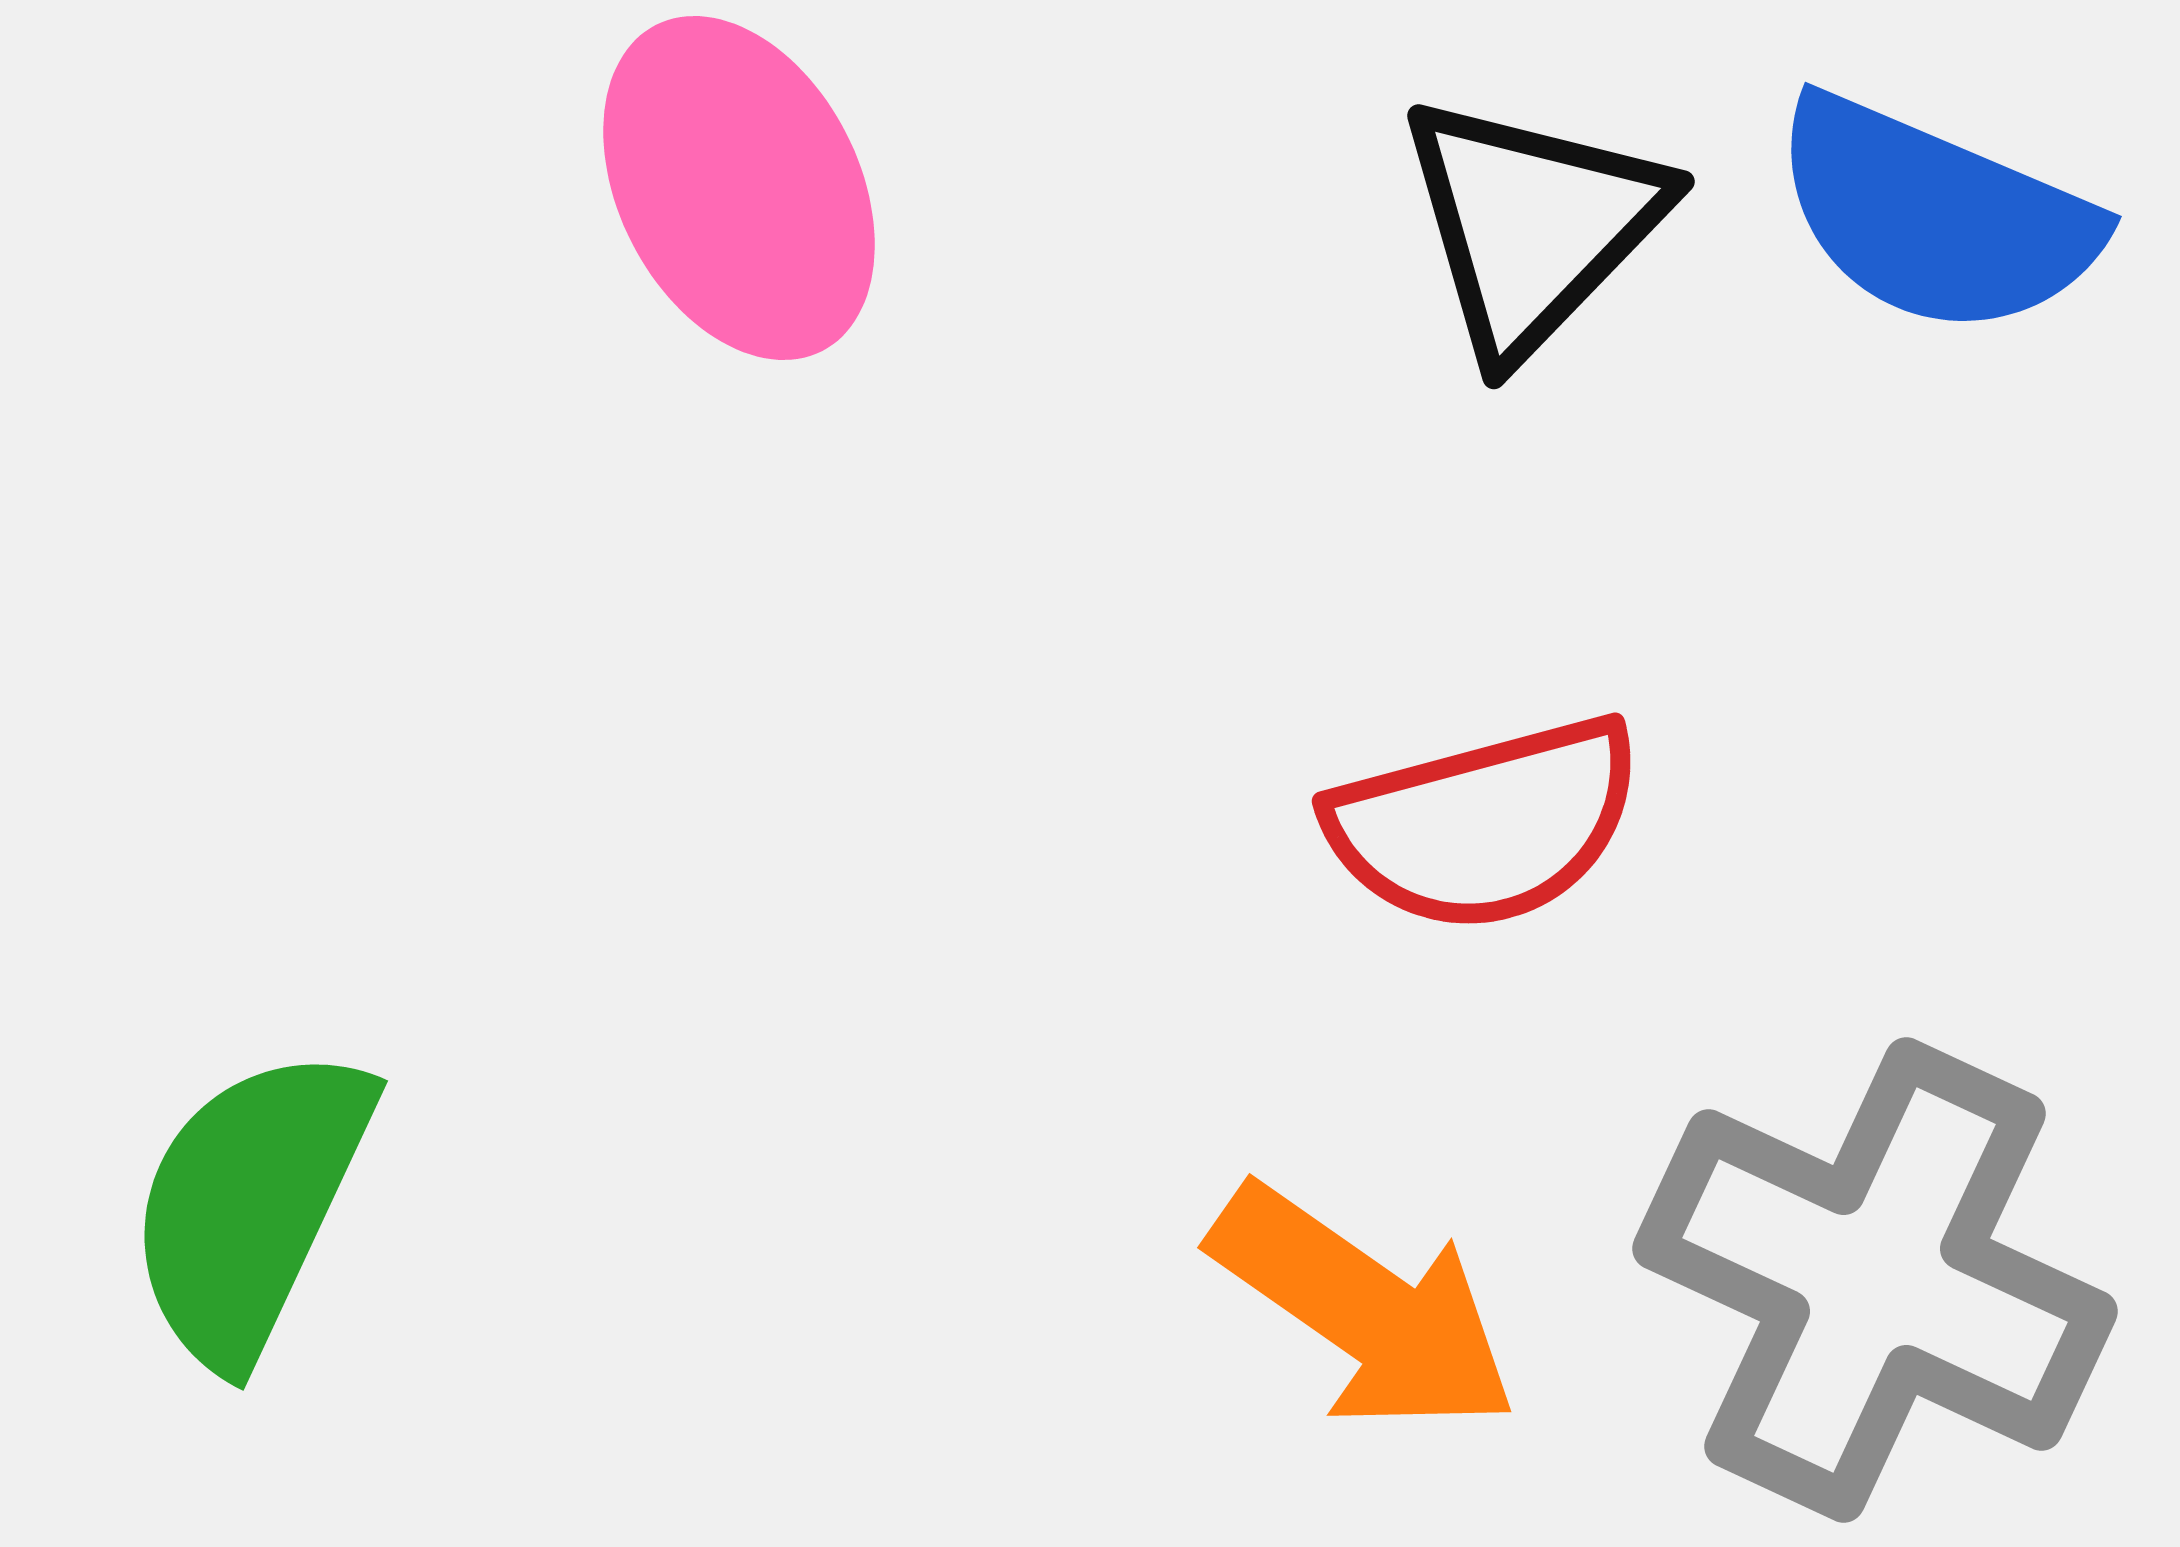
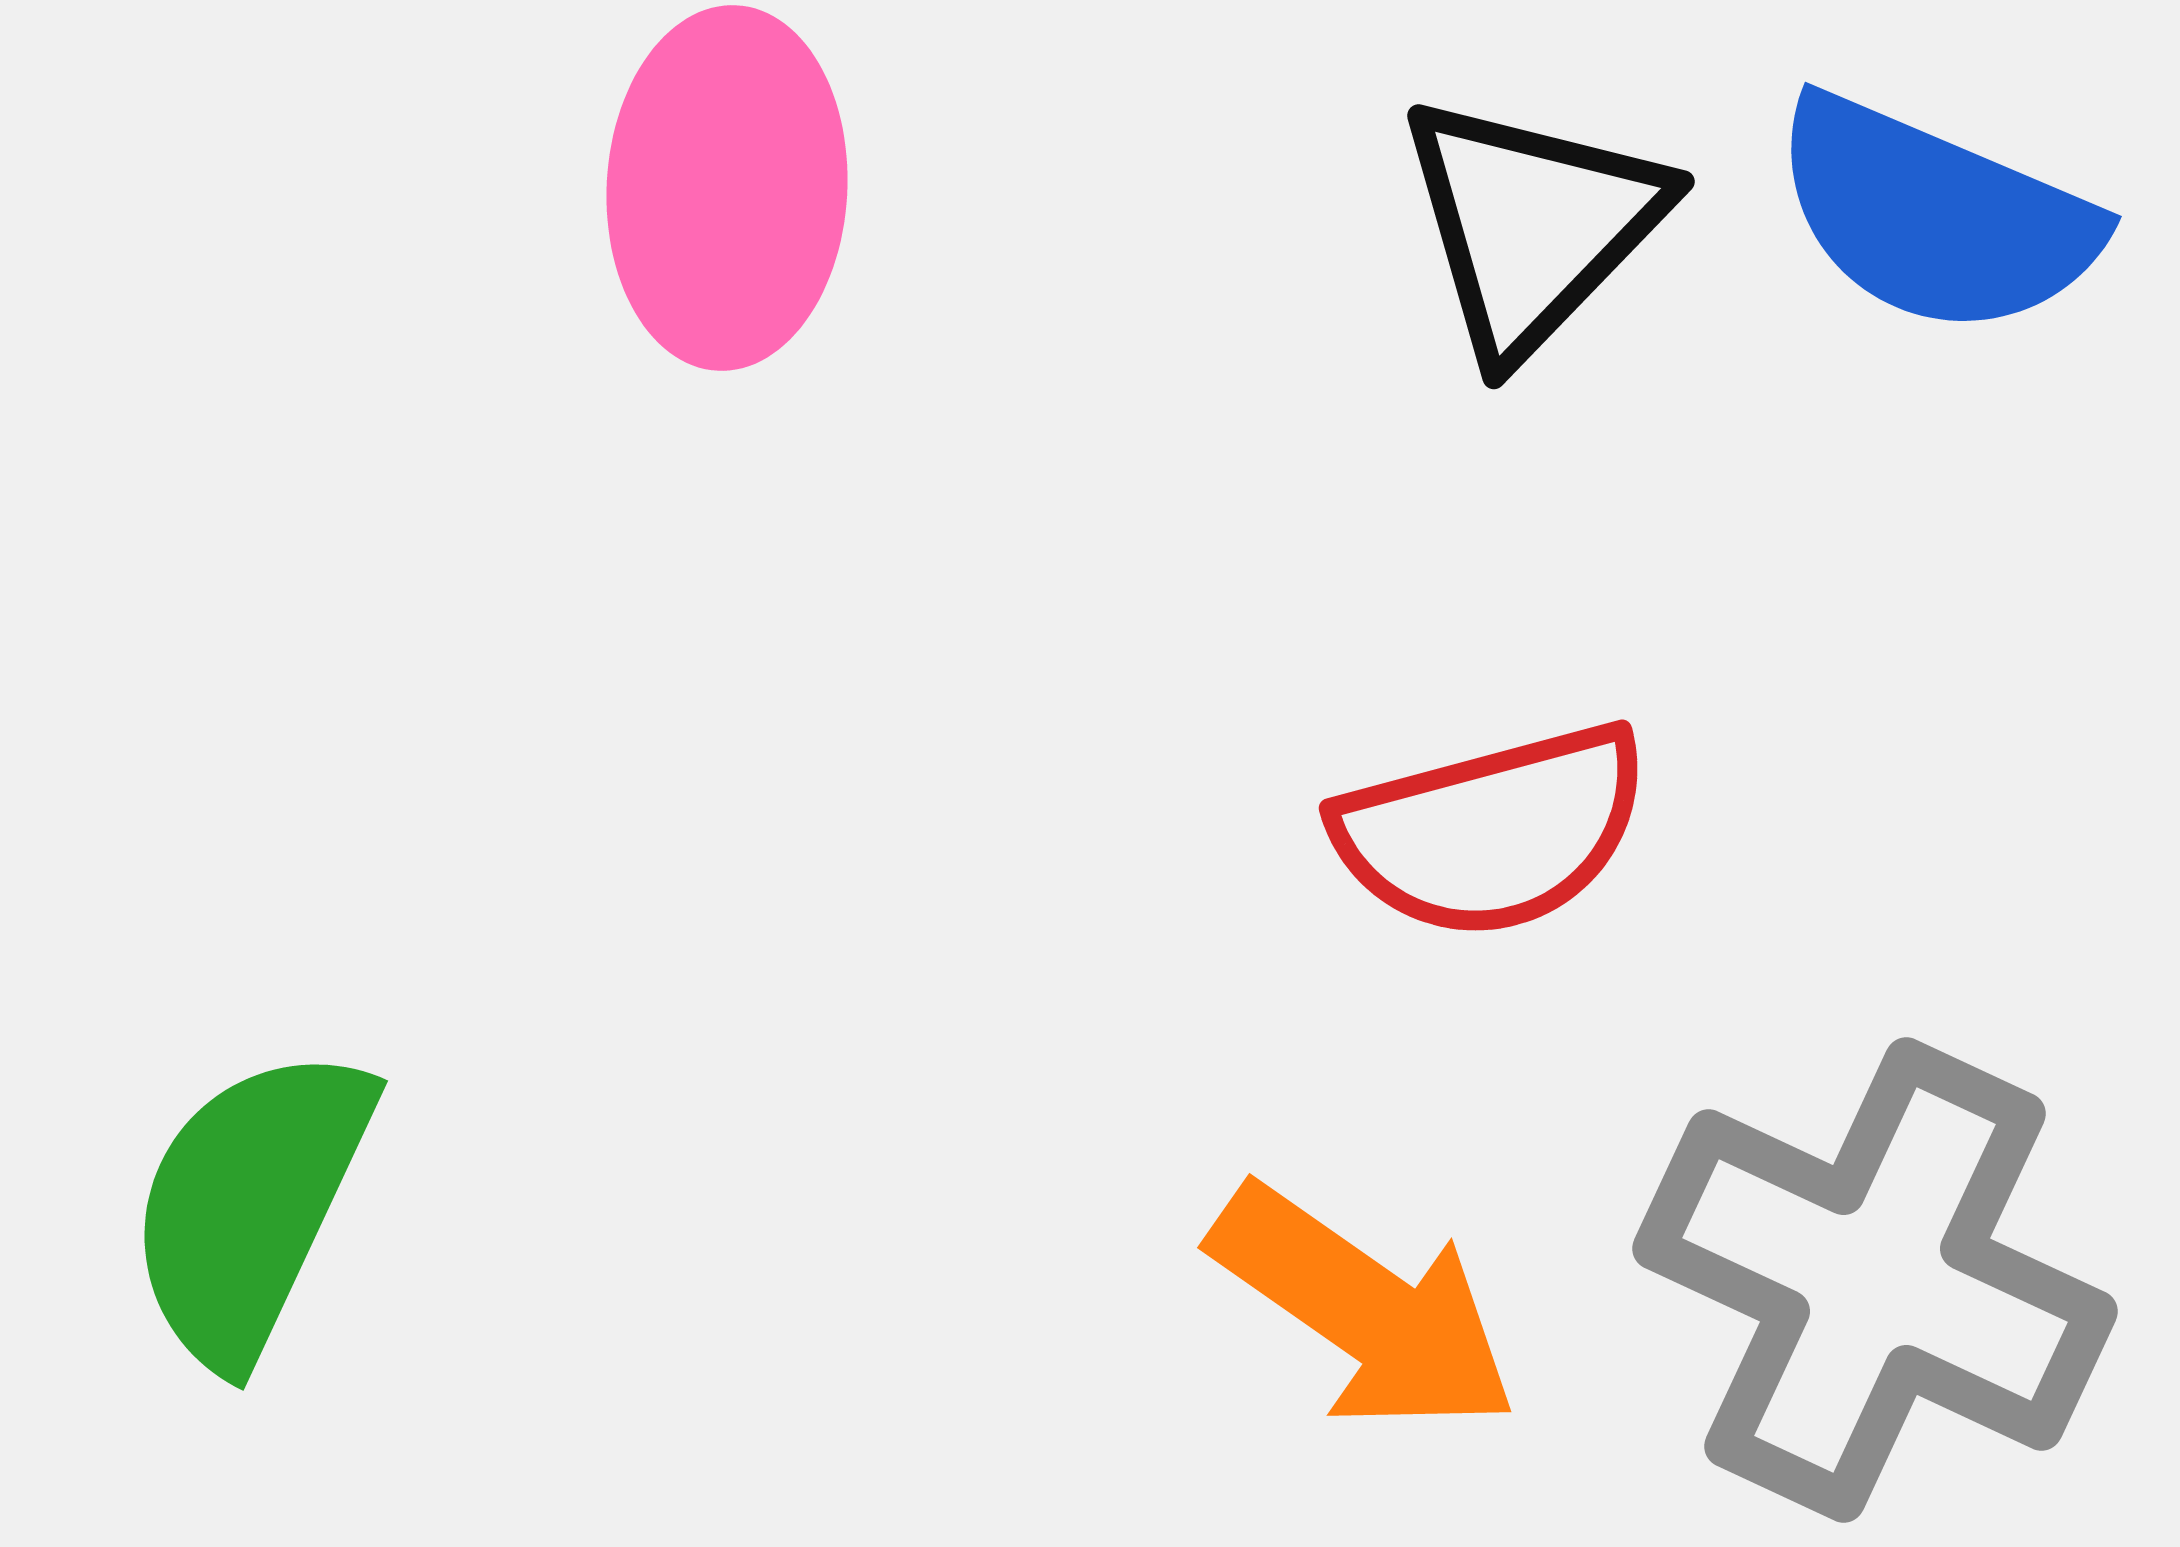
pink ellipse: moved 12 px left; rotated 30 degrees clockwise
red semicircle: moved 7 px right, 7 px down
